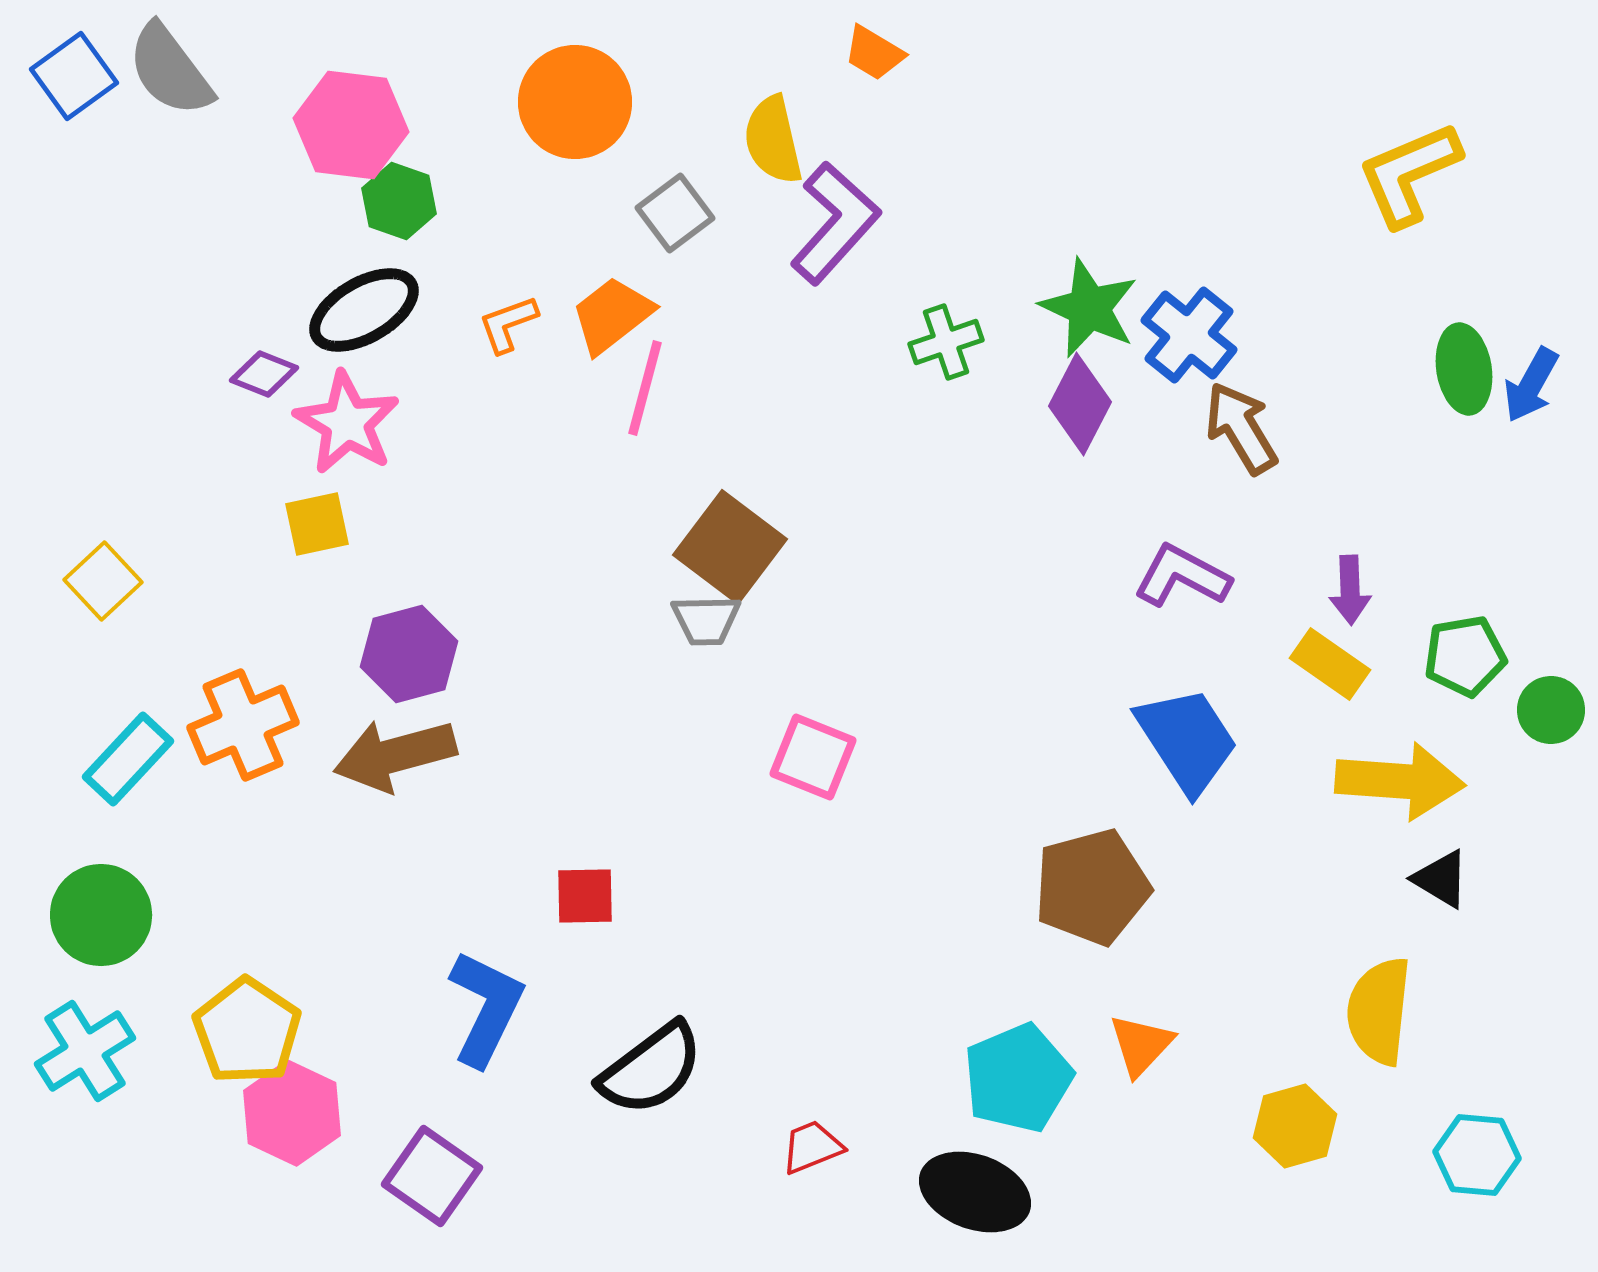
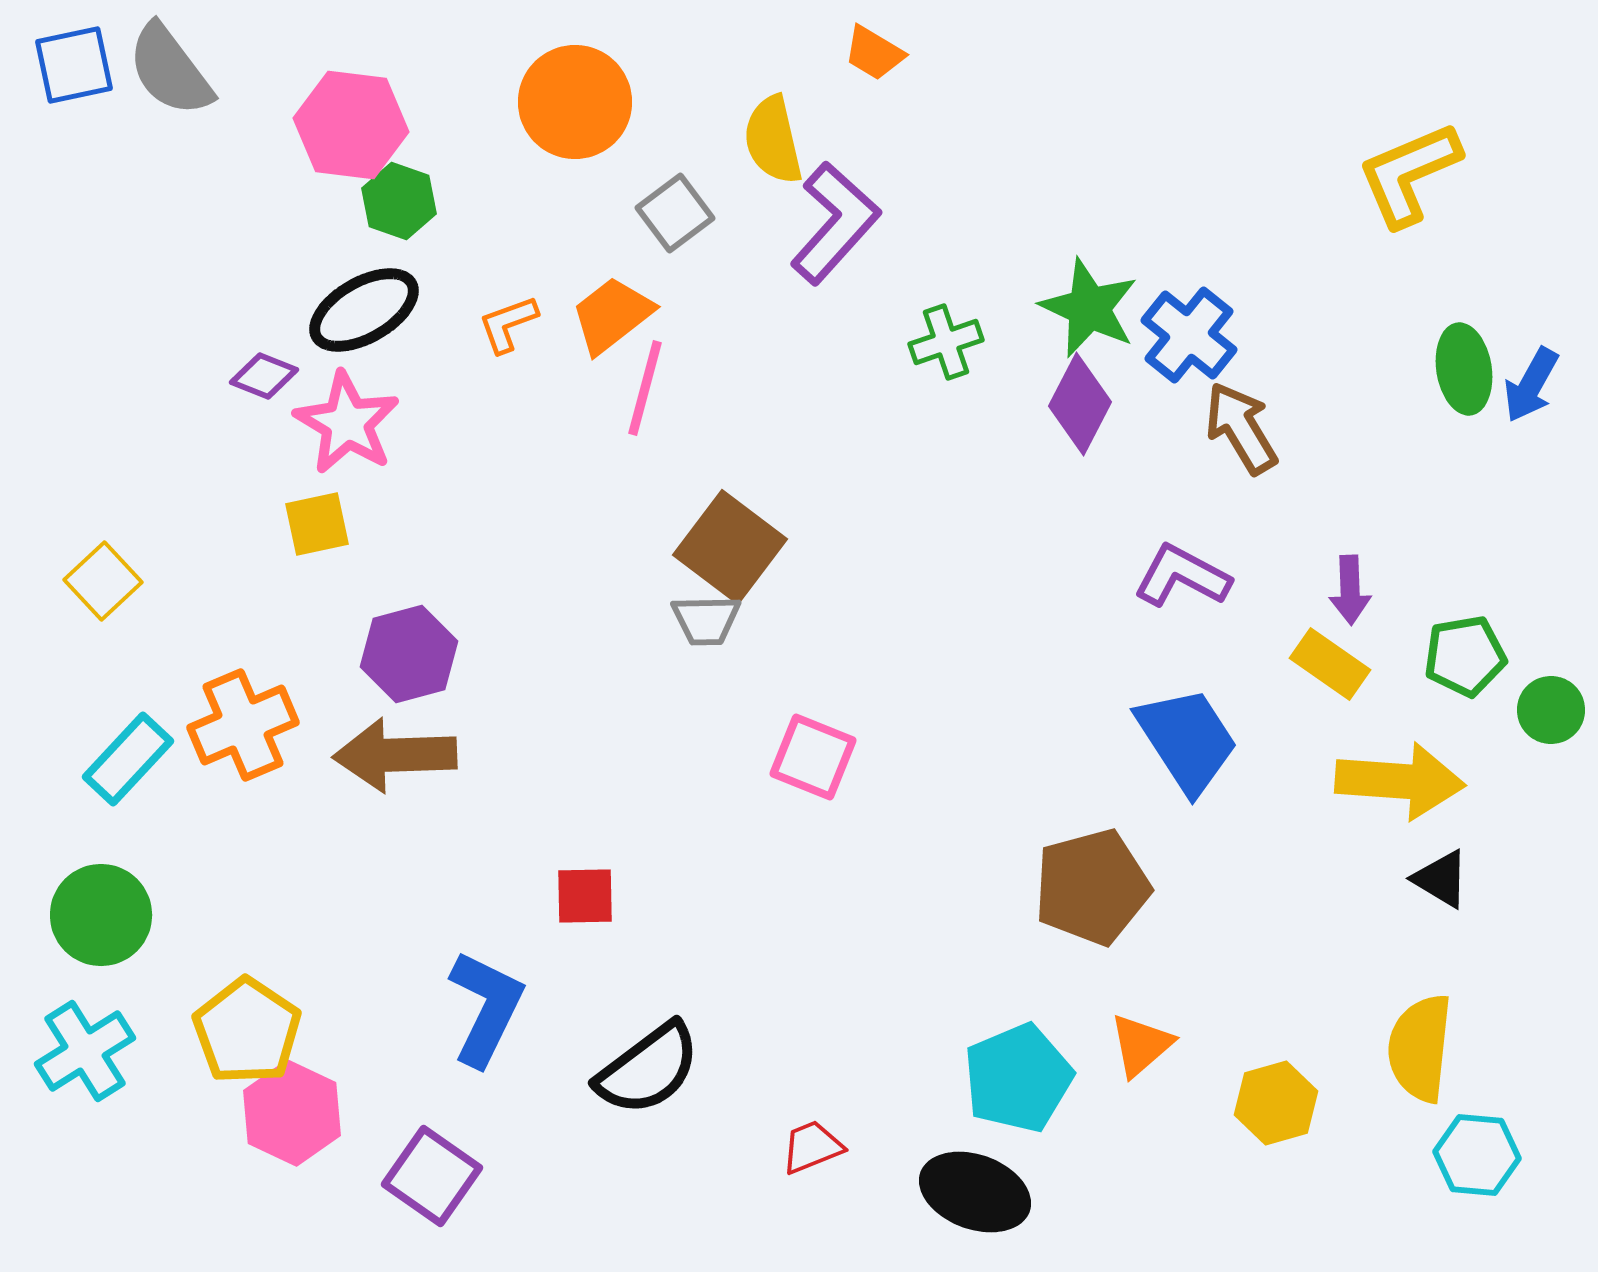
blue square at (74, 76): moved 11 px up; rotated 24 degrees clockwise
purple diamond at (264, 374): moved 2 px down
brown arrow at (395, 755): rotated 13 degrees clockwise
yellow semicircle at (1379, 1011): moved 41 px right, 37 px down
orange triangle at (1141, 1045): rotated 6 degrees clockwise
black semicircle at (651, 1069): moved 3 px left
yellow hexagon at (1295, 1126): moved 19 px left, 23 px up
